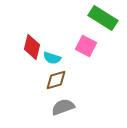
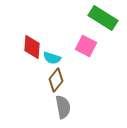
red diamond: rotated 10 degrees counterclockwise
brown diamond: rotated 35 degrees counterclockwise
gray semicircle: rotated 100 degrees clockwise
